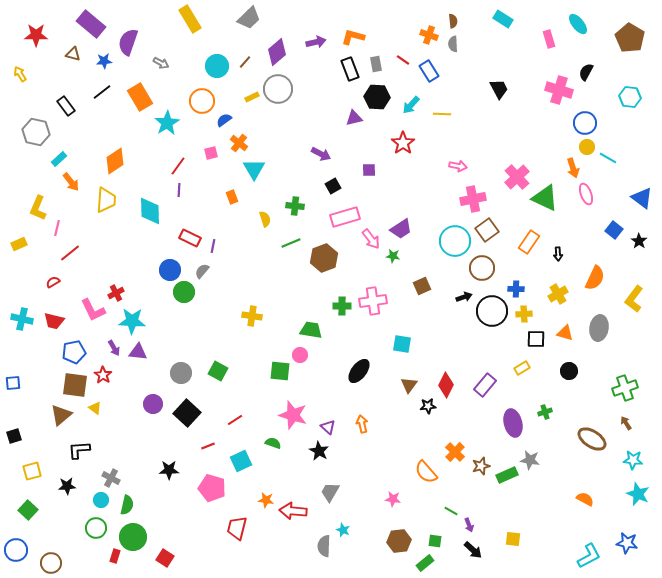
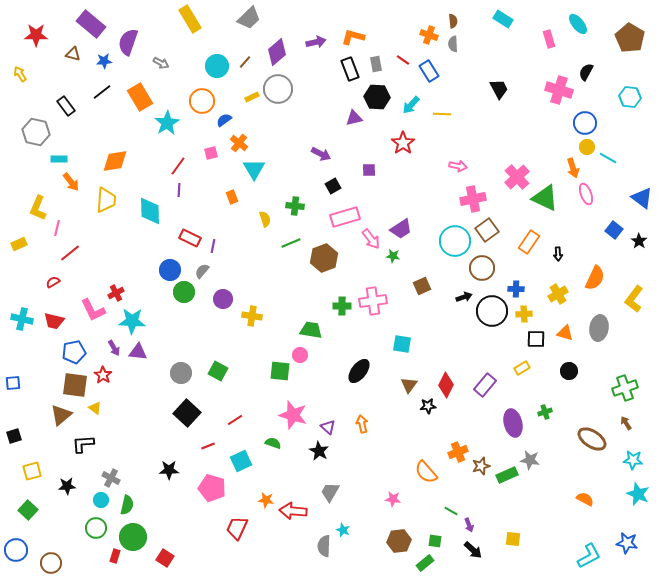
cyan rectangle at (59, 159): rotated 42 degrees clockwise
orange diamond at (115, 161): rotated 24 degrees clockwise
purple circle at (153, 404): moved 70 px right, 105 px up
black L-shape at (79, 450): moved 4 px right, 6 px up
orange cross at (455, 452): moved 3 px right; rotated 24 degrees clockwise
red trapezoid at (237, 528): rotated 10 degrees clockwise
